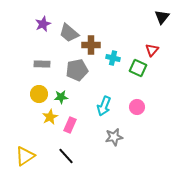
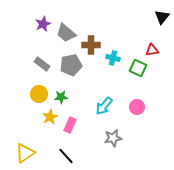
gray trapezoid: moved 3 px left
red triangle: rotated 40 degrees clockwise
gray rectangle: rotated 35 degrees clockwise
gray pentagon: moved 6 px left, 5 px up
cyan arrow: rotated 18 degrees clockwise
gray star: moved 1 px left, 1 px down
yellow triangle: moved 3 px up
